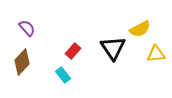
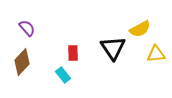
red rectangle: moved 2 px down; rotated 42 degrees counterclockwise
